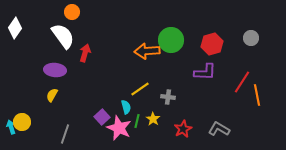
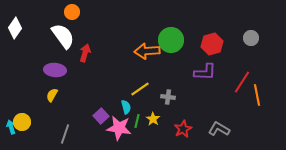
purple square: moved 1 px left, 1 px up
pink star: rotated 15 degrees counterclockwise
